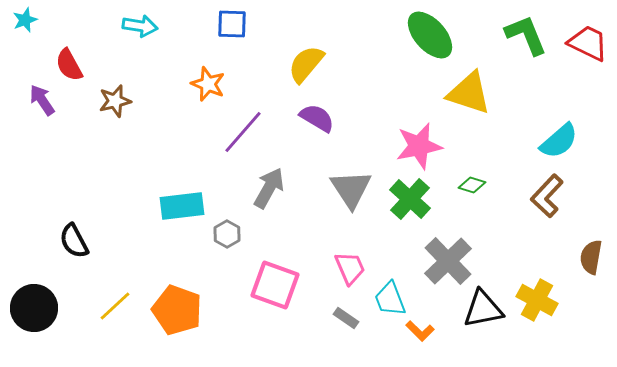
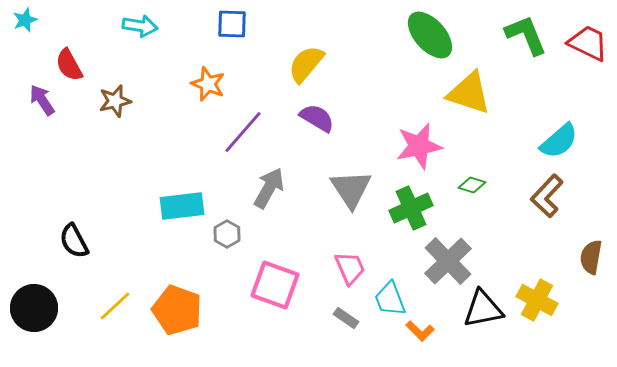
green cross: moved 1 px right, 9 px down; rotated 24 degrees clockwise
